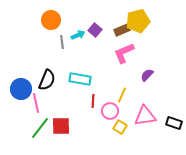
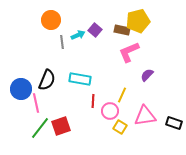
brown rectangle: rotated 35 degrees clockwise
pink L-shape: moved 5 px right, 1 px up
red square: rotated 18 degrees counterclockwise
